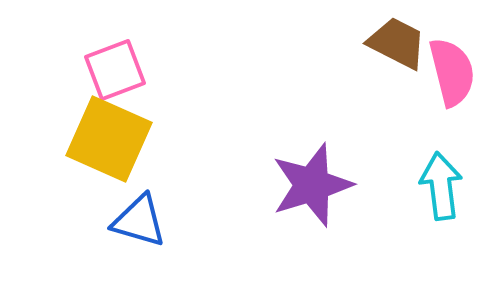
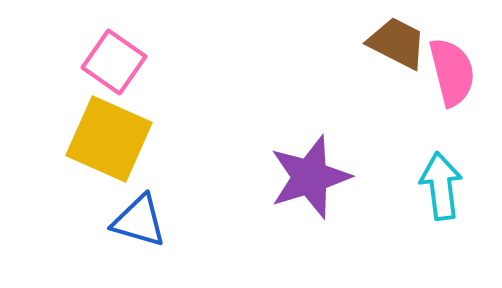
pink square: moved 1 px left, 8 px up; rotated 34 degrees counterclockwise
purple star: moved 2 px left, 8 px up
